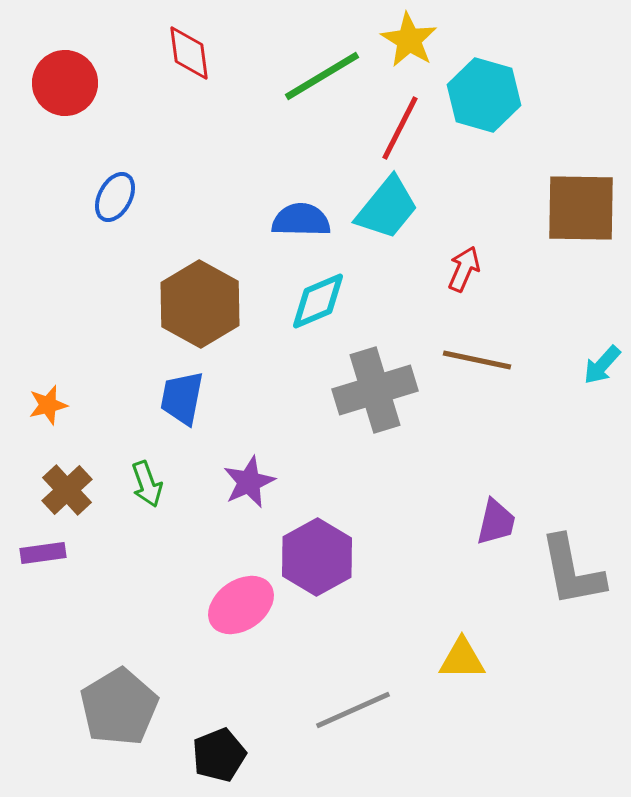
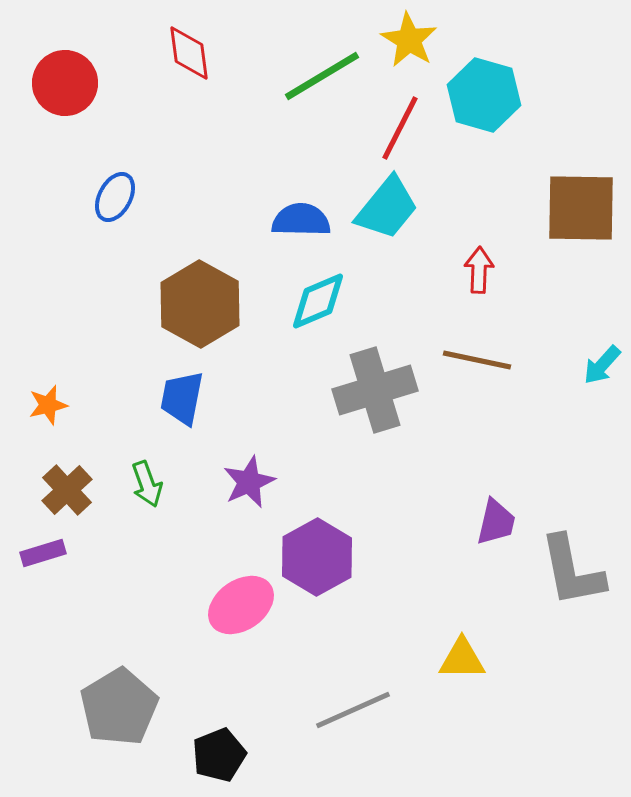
red arrow: moved 15 px right, 1 px down; rotated 21 degrees counterclockwise
purple rectangle: rotated 9 degrees counterclockwise
